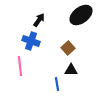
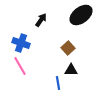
black arrow: moved 2 px right
blue cross: moved 10 px left, 2 px down
pink line: rotated 24 degrees counterclockwise
blue line: moved 1 px right, 1 px up
